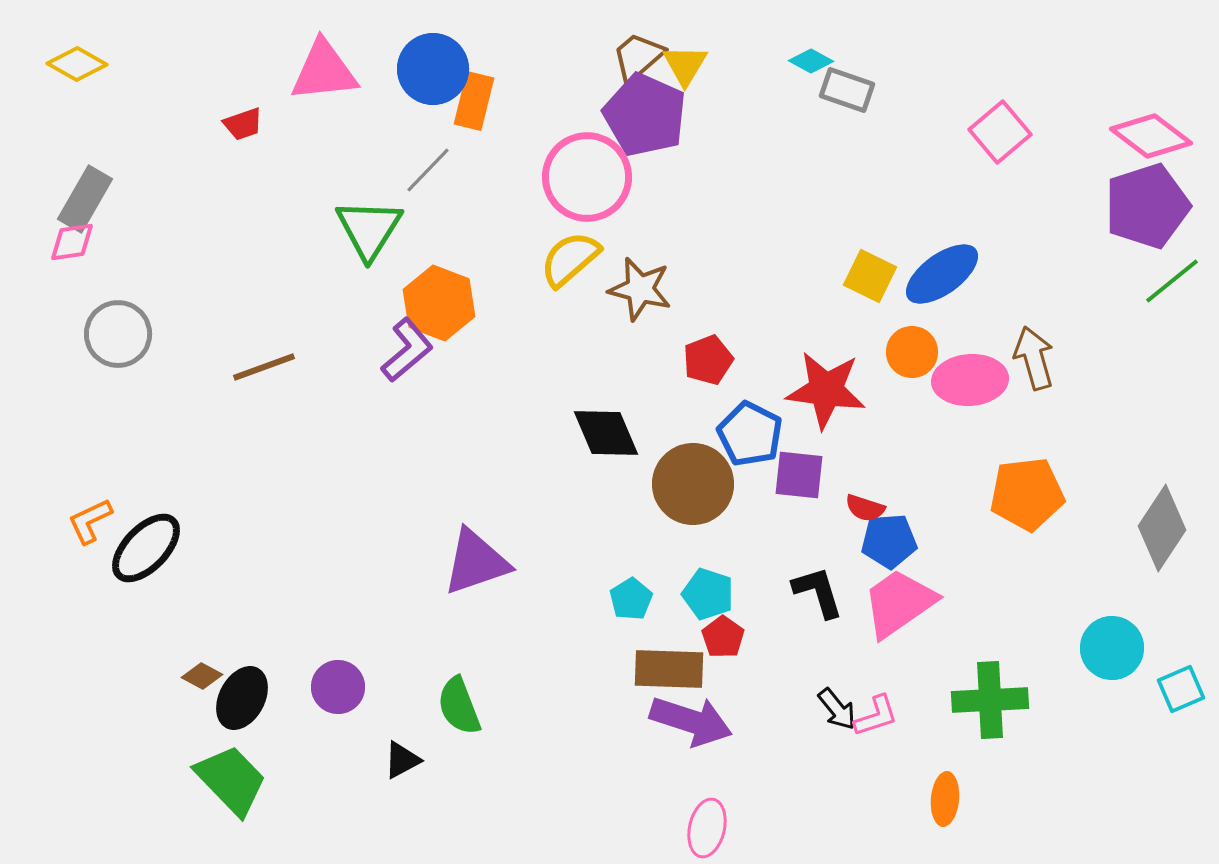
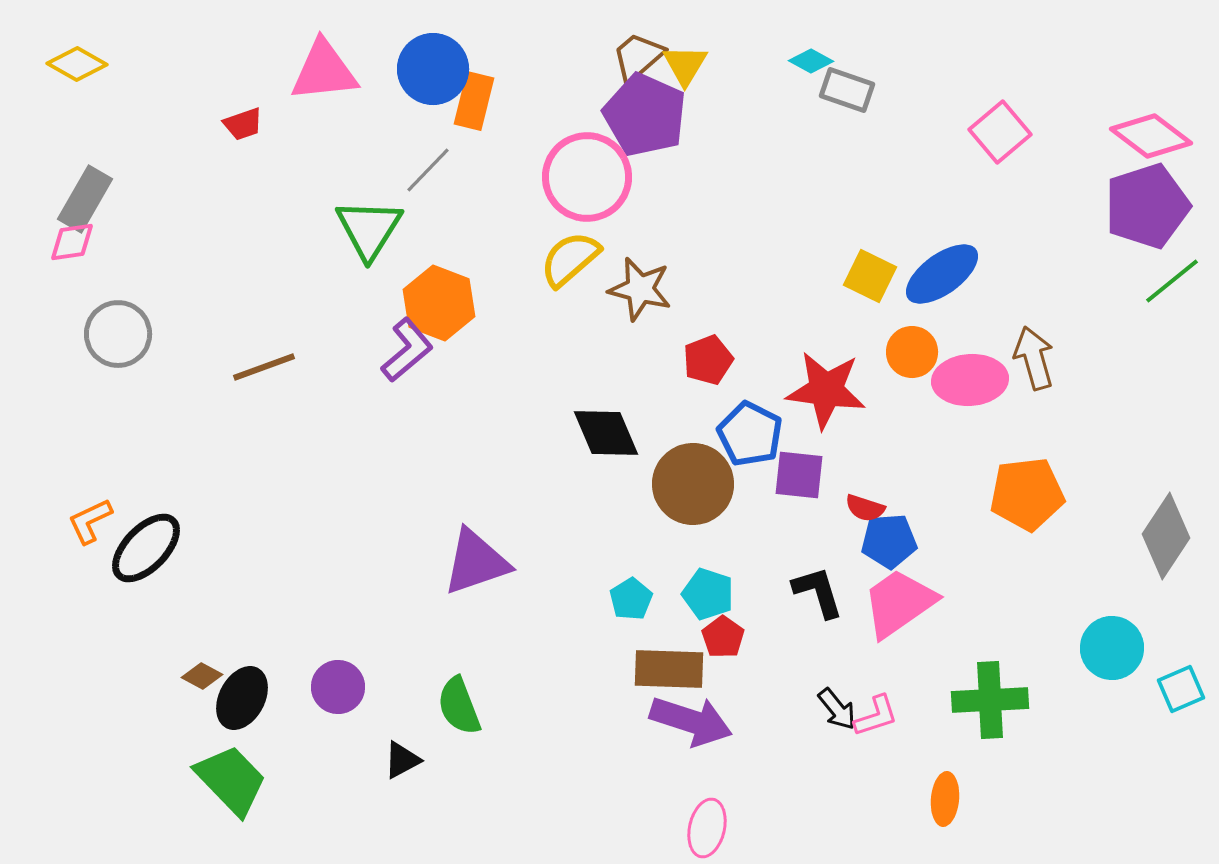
gray diamond at (1162, 528): moved 4 px right, 8 px down
